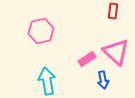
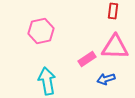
pink triangle: moved 1 px left, 5 px up; rotated 40 degrees counterclockwise
blue arrow: moved 3 px right, 1 px up; rotated 84 degrees clockwise
